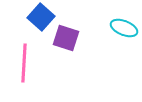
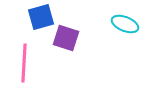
blue square: rotated 32 degrees clockwise
cyan ellipse: moved 1 px right, 4 px up
